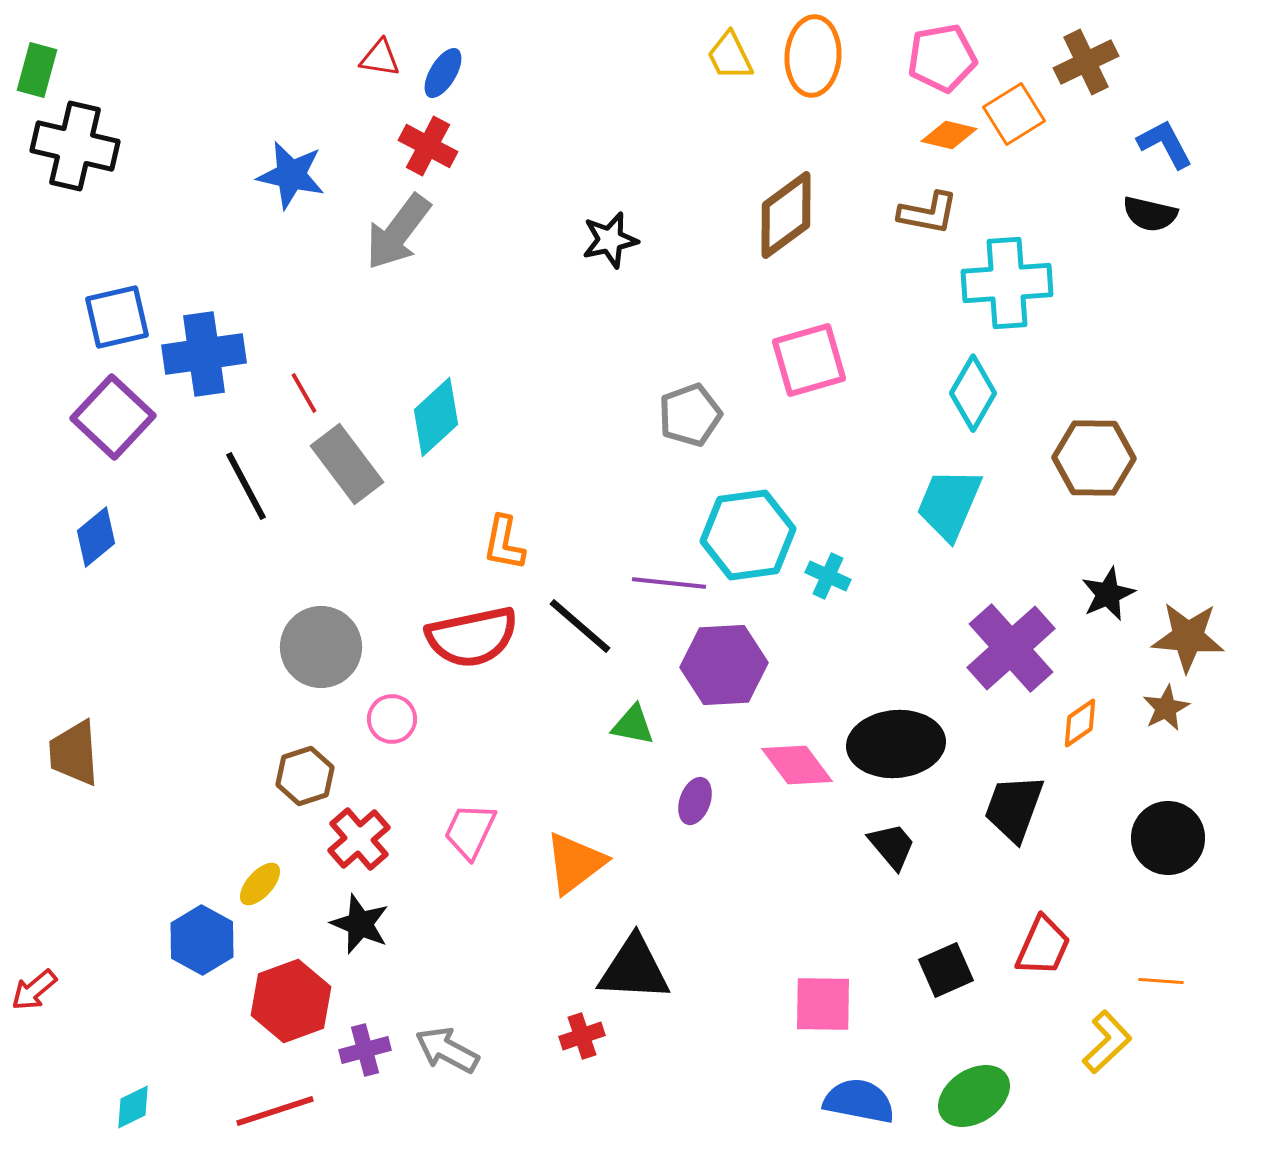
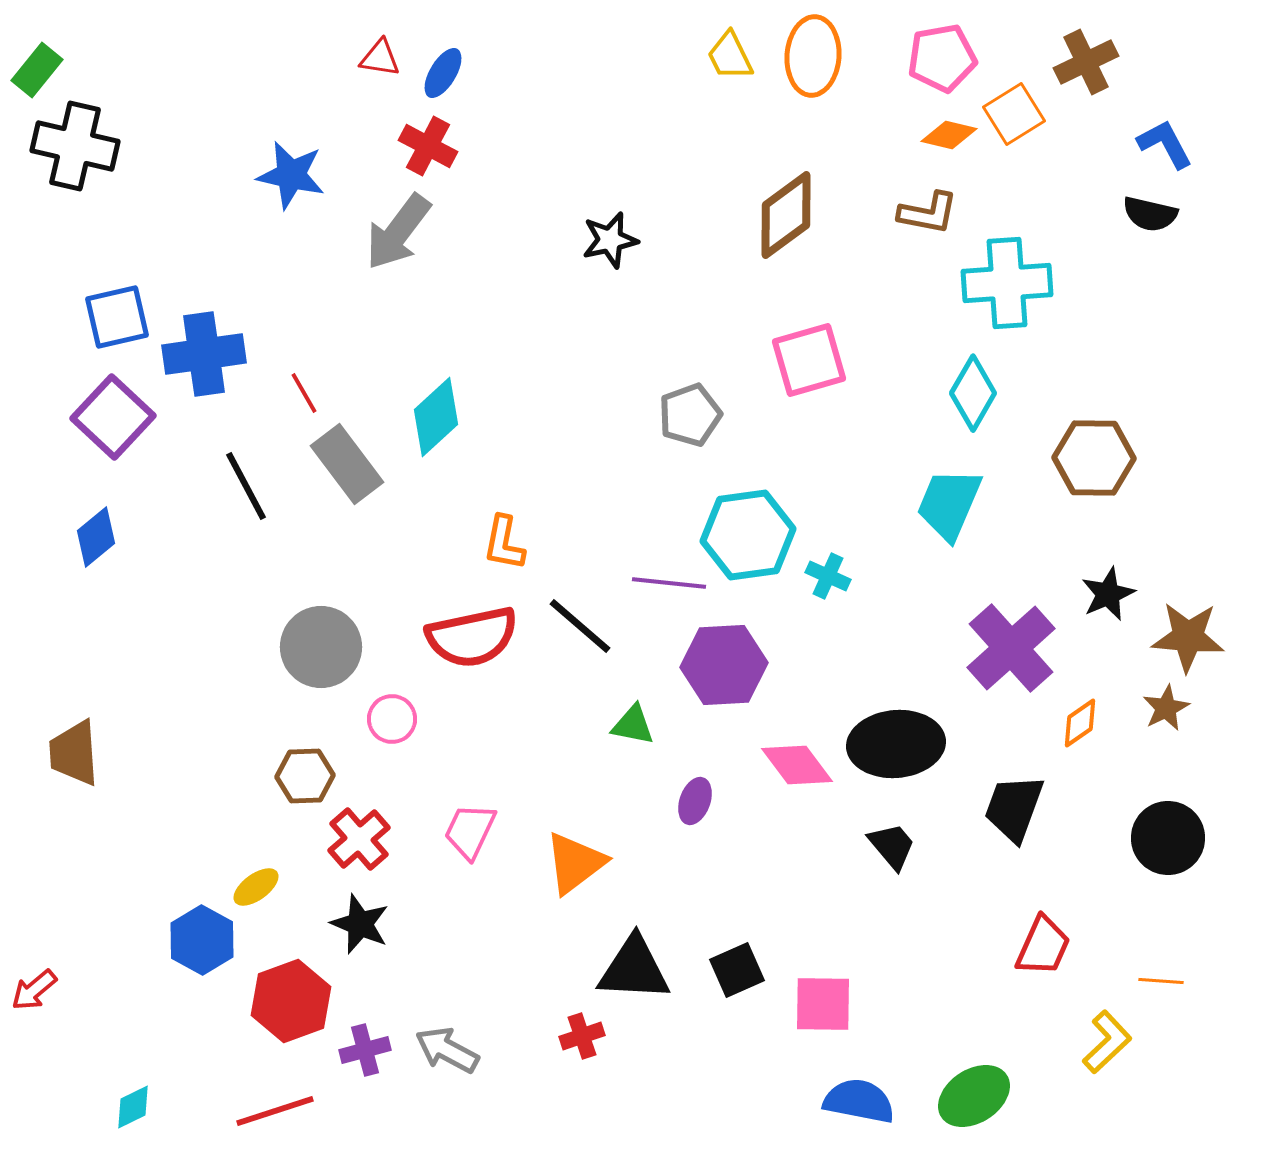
green rectangle at (37, 70): rotated 24 degrees clockwise
brown hexagon at (305, 776): rotated 16 degrees clockwise
yellow ellipse at (260, 884): moved 4 px left, 3 px down; rotated 12 degrees clockwise
black square at (946, 970): moved 209 px left
